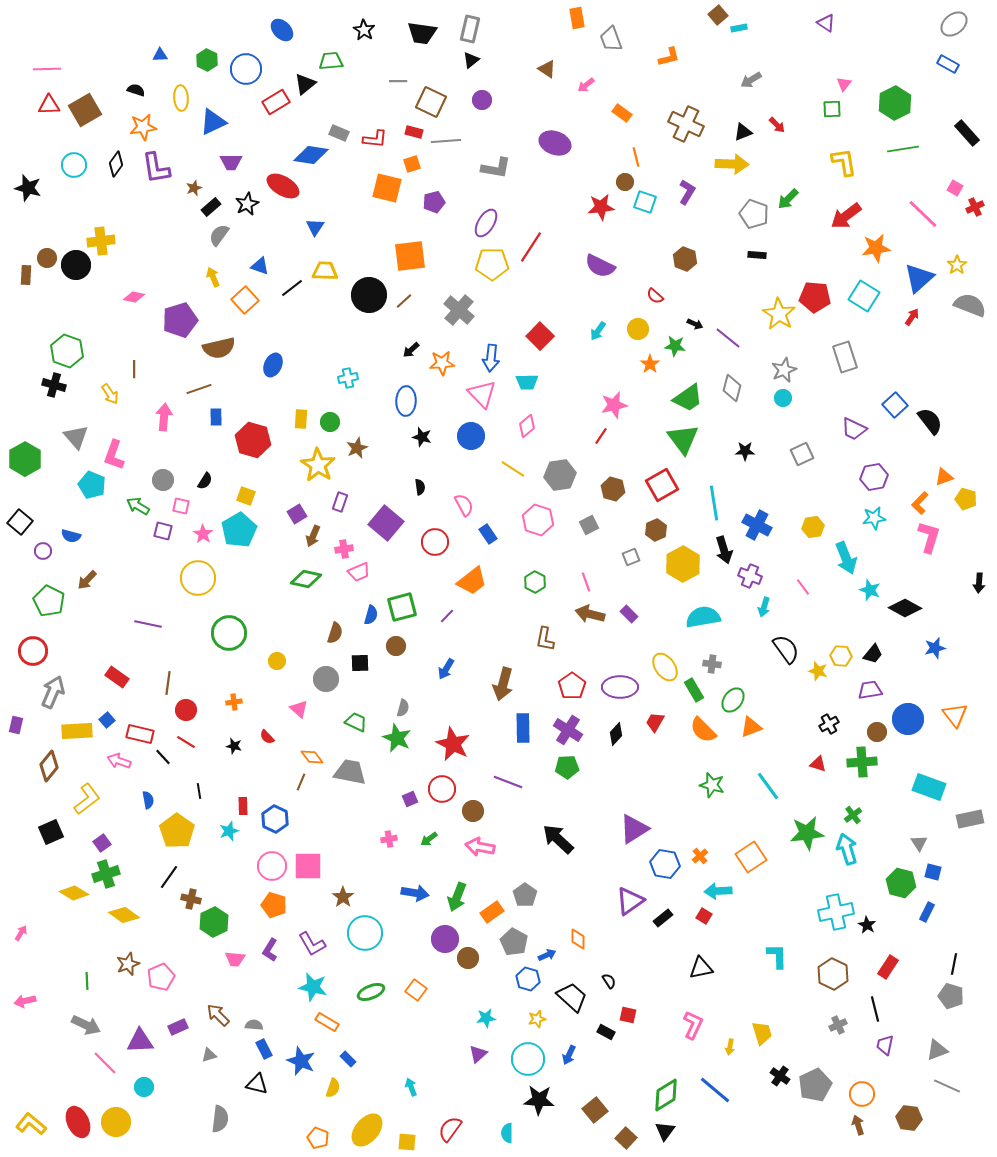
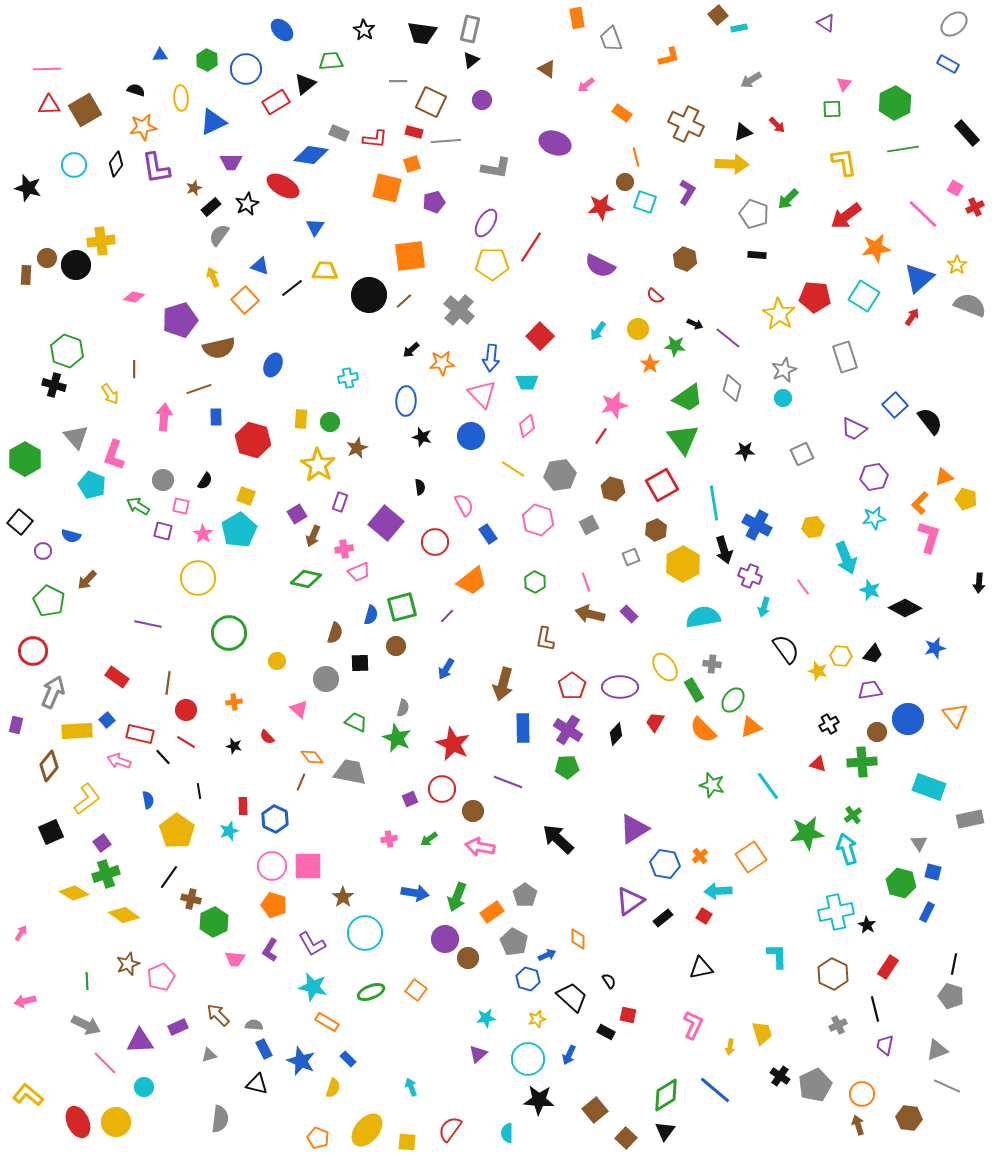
yellow L-shape at (31, 1124): moved 3 px left, 29 px up
